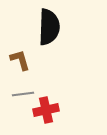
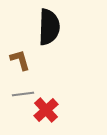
red cross: rotated 30 degrees counterclockwise
